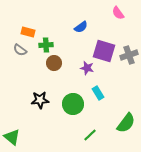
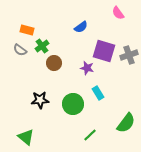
orange rectangle: moved 1 px left, 2 px up
green cross: moved 4 px left, 1 px down; rotated 32 degrees counterclockwise
green triangle: moved 14 px right
